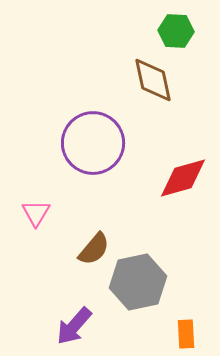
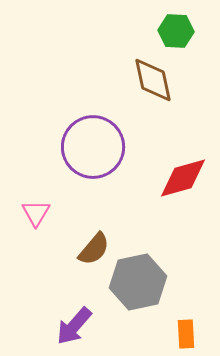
purple circle: moved 4 px down
